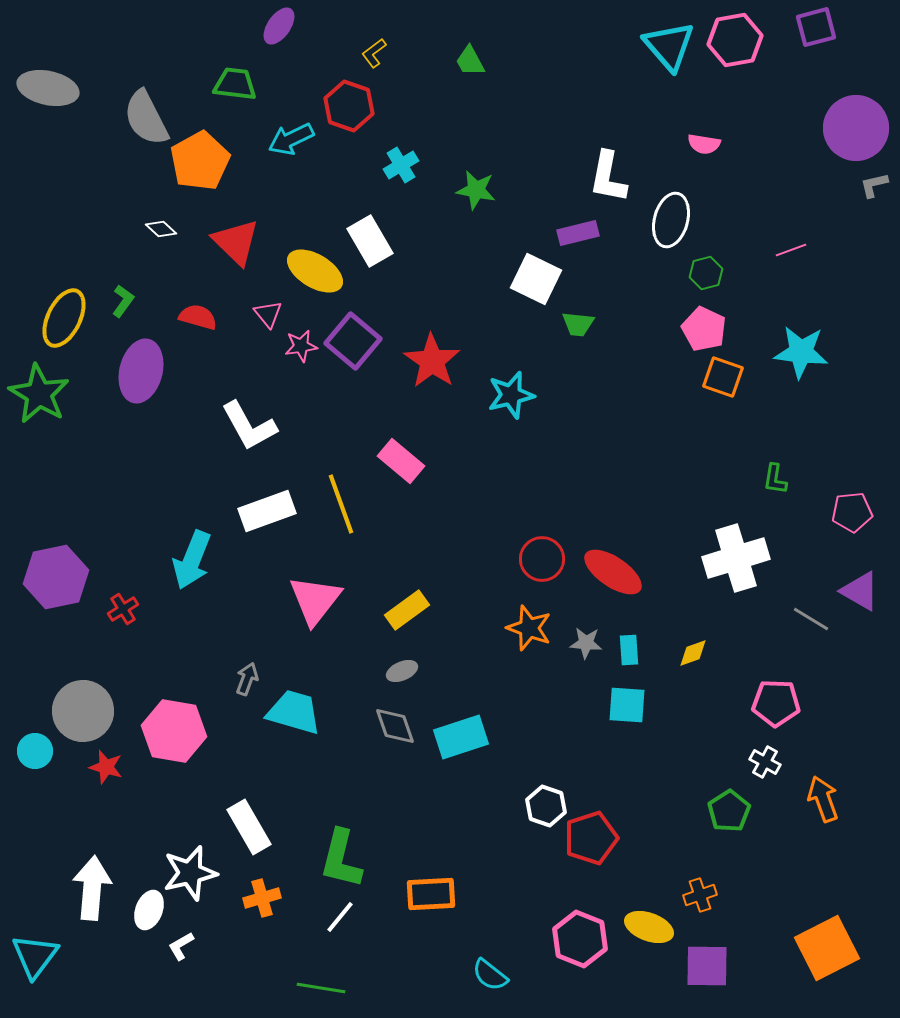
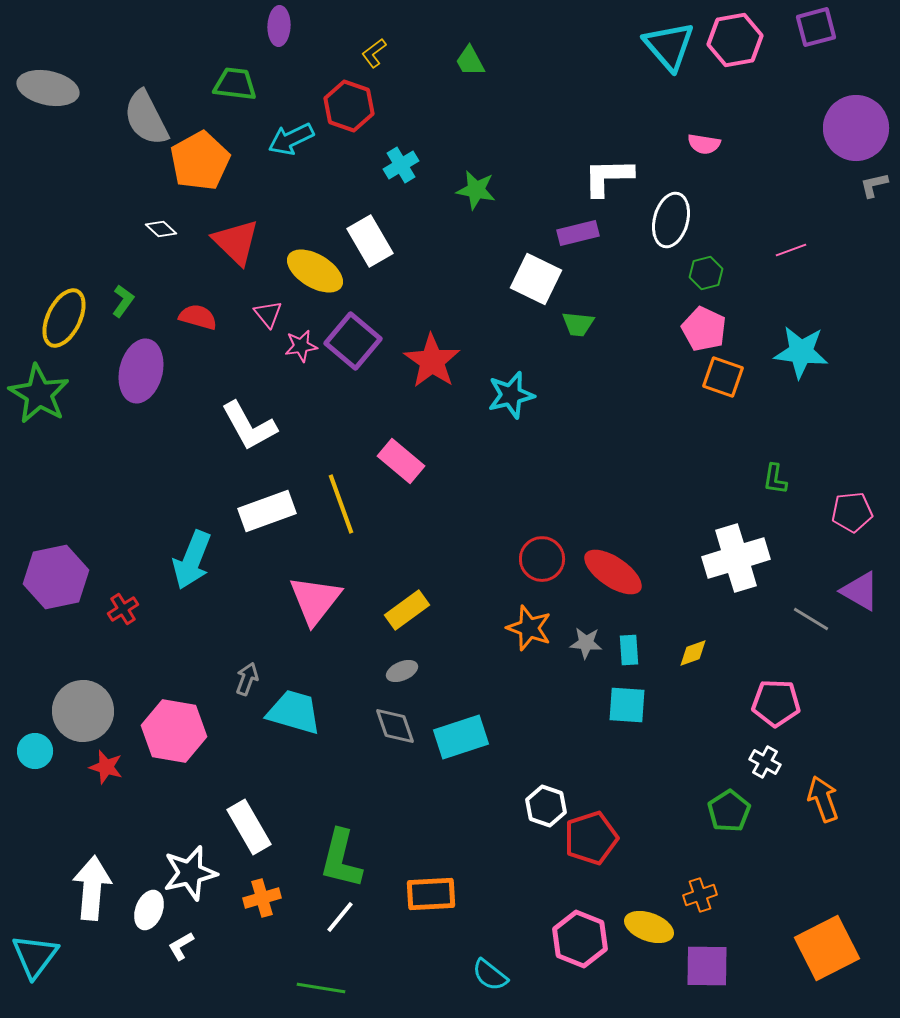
purple ellipse at (279, 26): rotated 33 degrees counterclockwise
white L-shape at (608, 177): rotated 78 degrees clockwise
